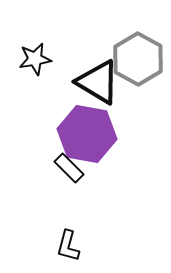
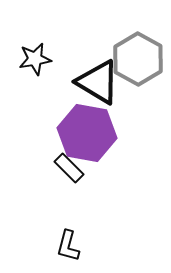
purple hexagon: moved 1 px up
